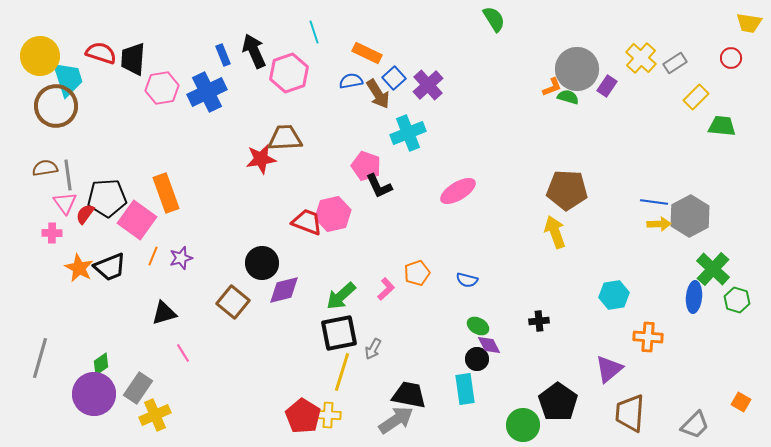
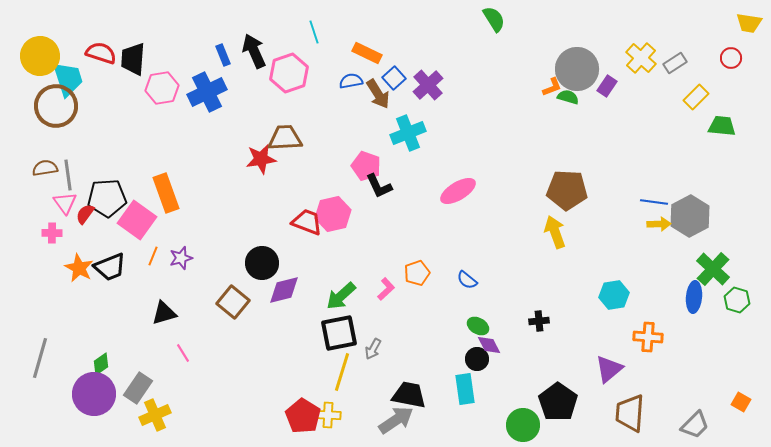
blue semicircle at (467, 280): rotated 25 degrees clockwise
